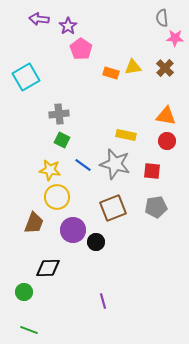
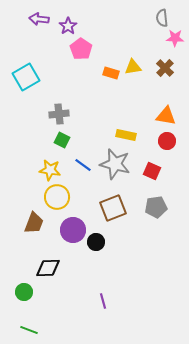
red square: rotated 18 degrees clockwise
